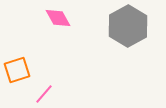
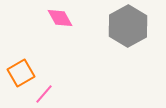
pink diamond: moved 2 px right
orange square: moved 4 px right, 3 px down; rotated 12 degrees counterclockwise
